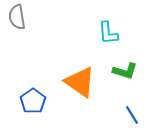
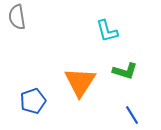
cyan L-shape: moved 1 px left, 2 px up; rotated 10 degrees counterclockwise
orange triangle: rotated 28 degrees clockwise
blue pentagon: rotated 15 degrees clockwise
